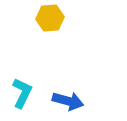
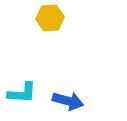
cyan L-shape: rotated 68 degrees clockwise
